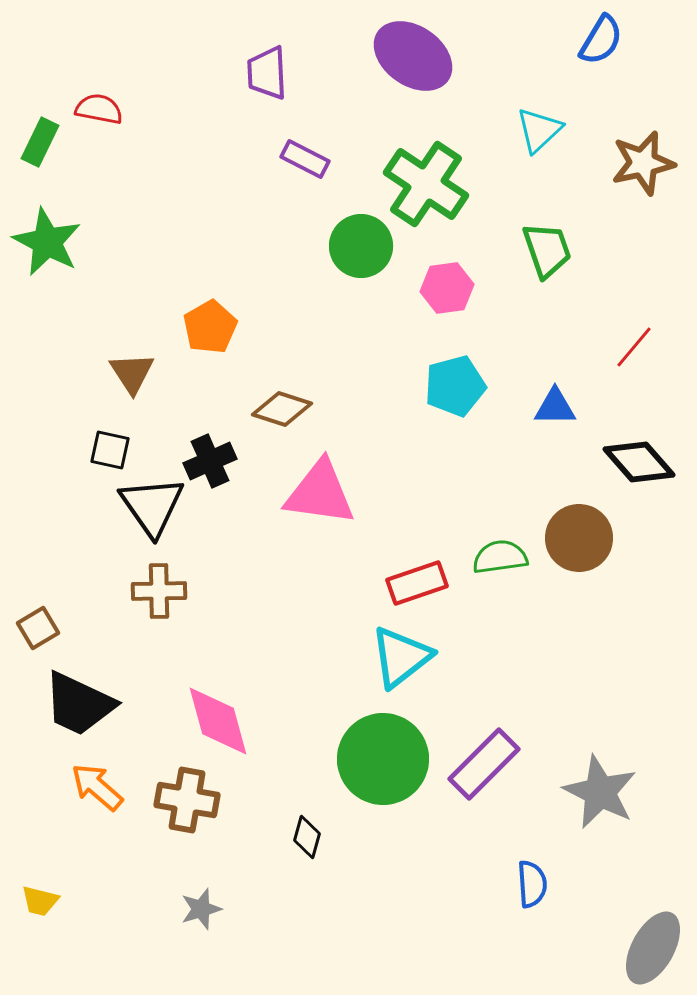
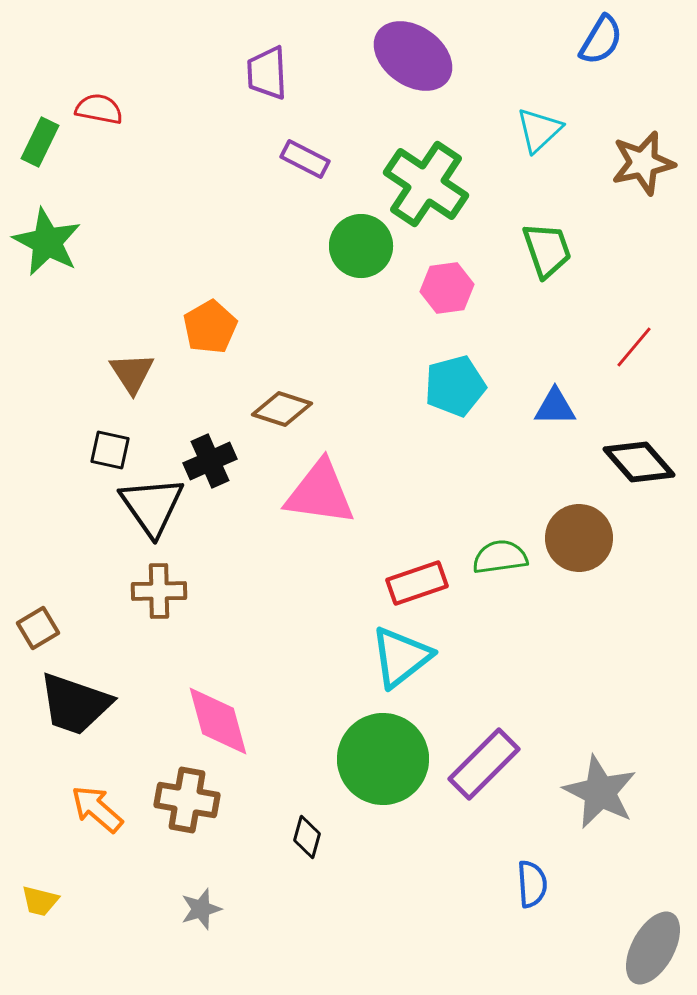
black trapezoid at (79, 704): moved 4 px left; rotated 6 degrees counterclockwise
orange arrow at (97, 787): moved 22 px down
